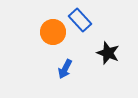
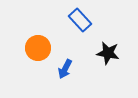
orange circle: moved 15 px left, 16 px down
black star: rotated 10 degrees counterclockwise
